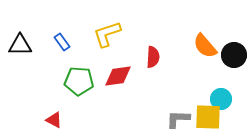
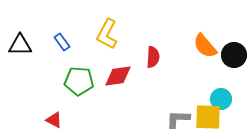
yellow L-shape: rotated 44 degrees counterclockwise
